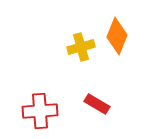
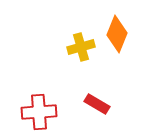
orange diamond: moved 2 px up
red cross: moved 1 px left, 1 px down
